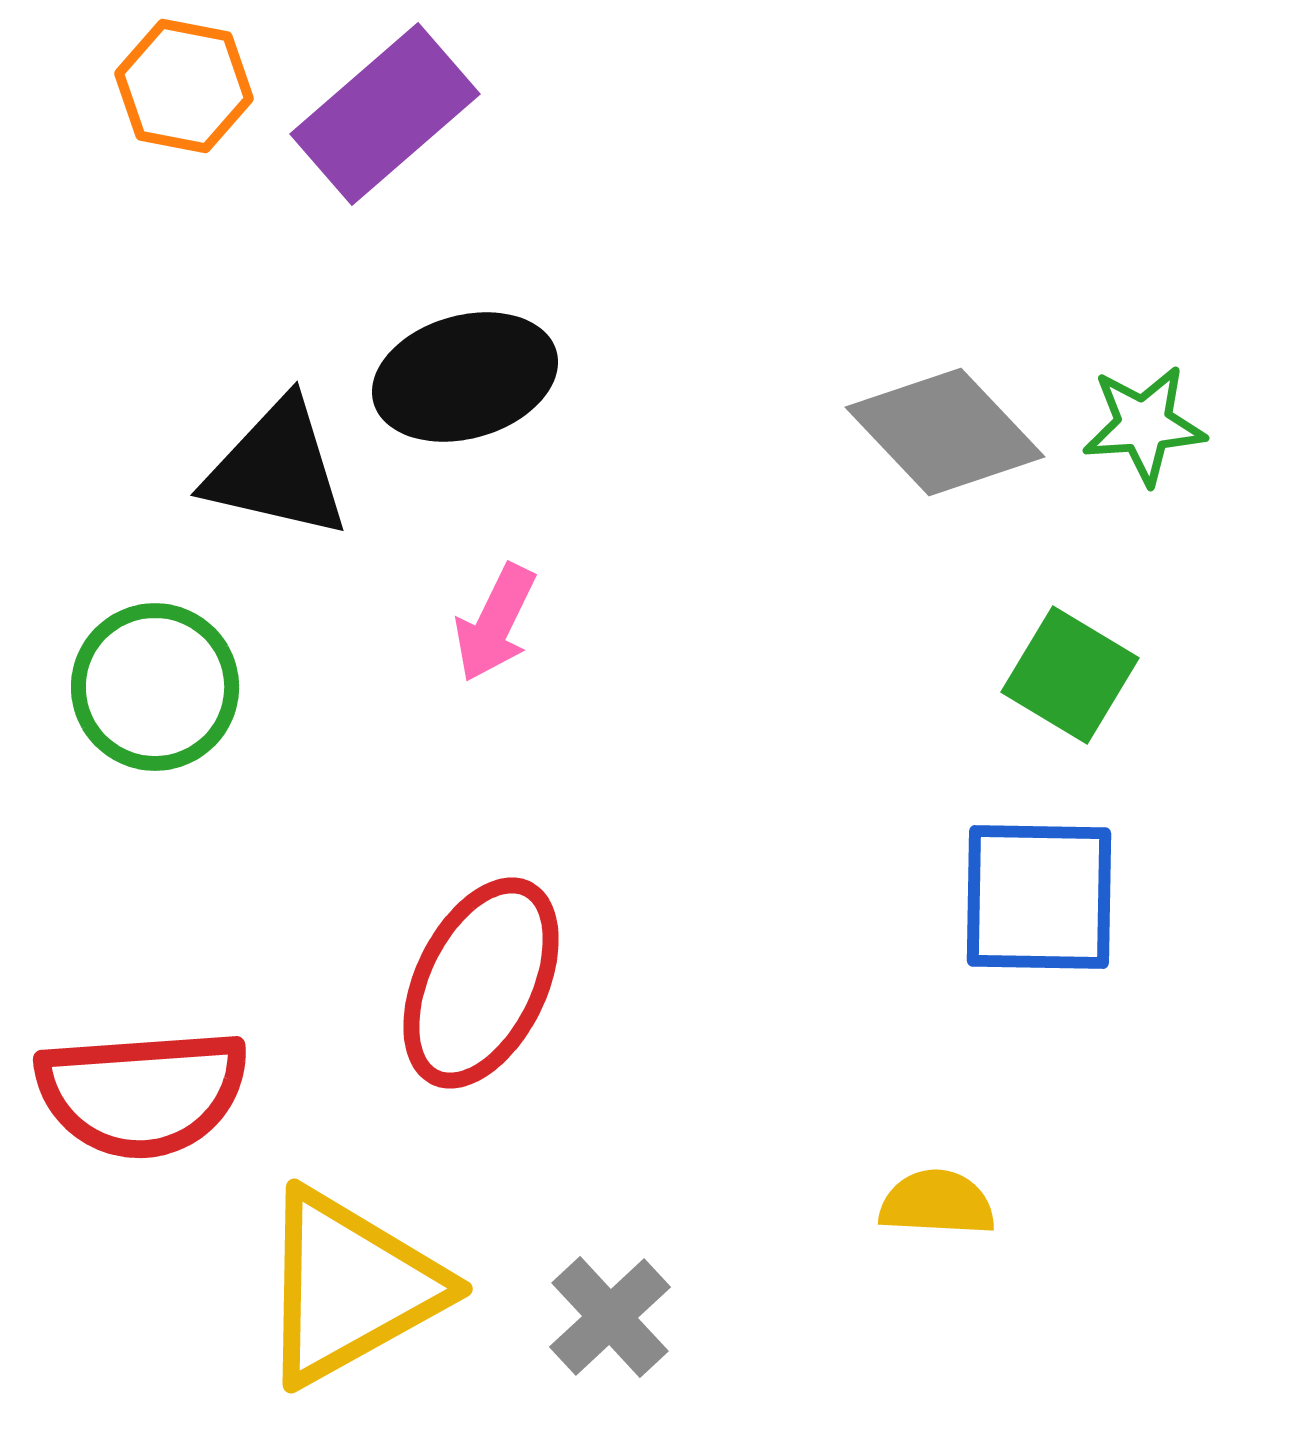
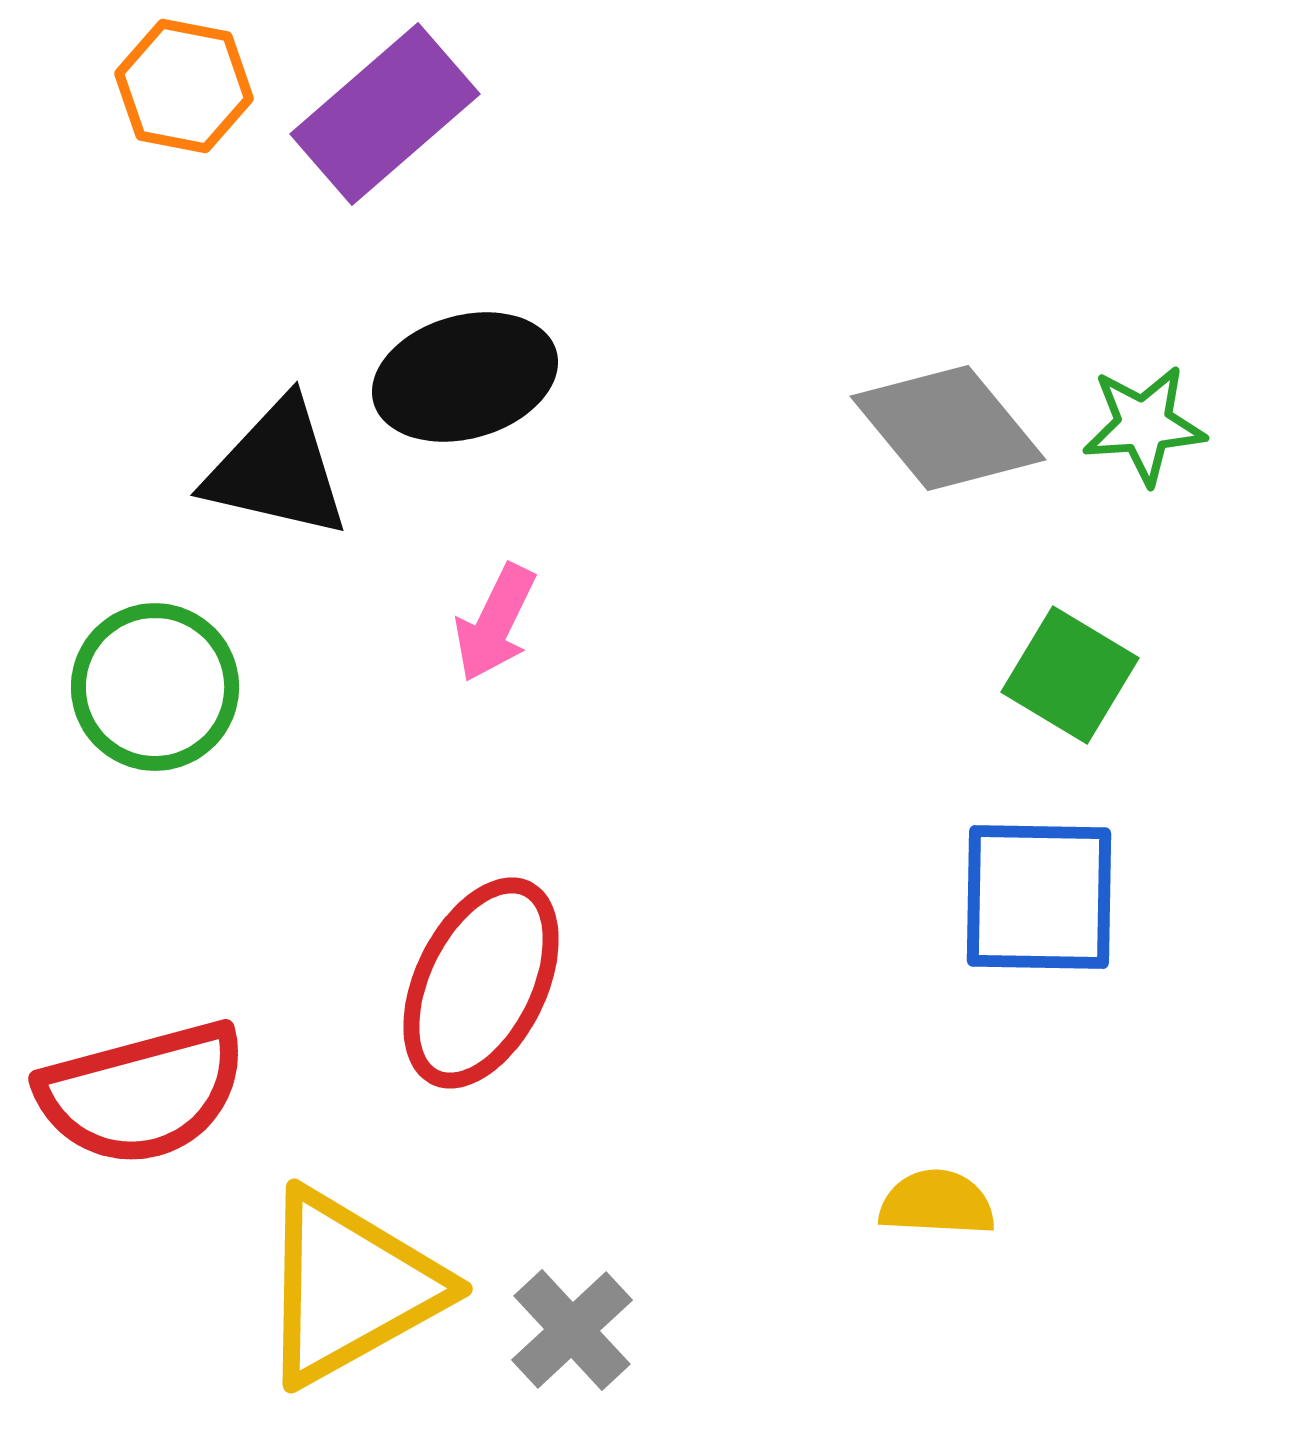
gray diamond: moved 3 px right, 4 px up; rotated 4 degrees clockwise
red semicircle: rotated 11 degrees counterclockwise
gray cross: moved 38 px left, 13 px down
